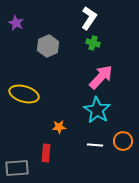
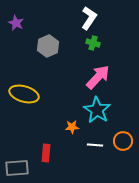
pink arrow: moved 3 px left
orange star: moved 13 px right
